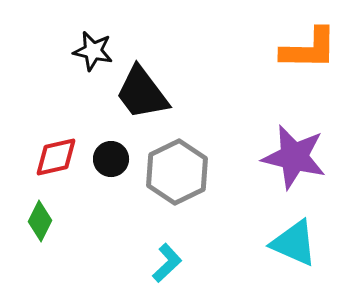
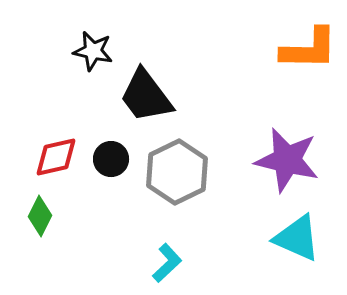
black trapezoid: moved 4 px right, 3 px down
purple star: moved 7 px left, 3 px down
green diamond: moved 5 px up
cyan triangle: moved 3 px right, 5 px up
